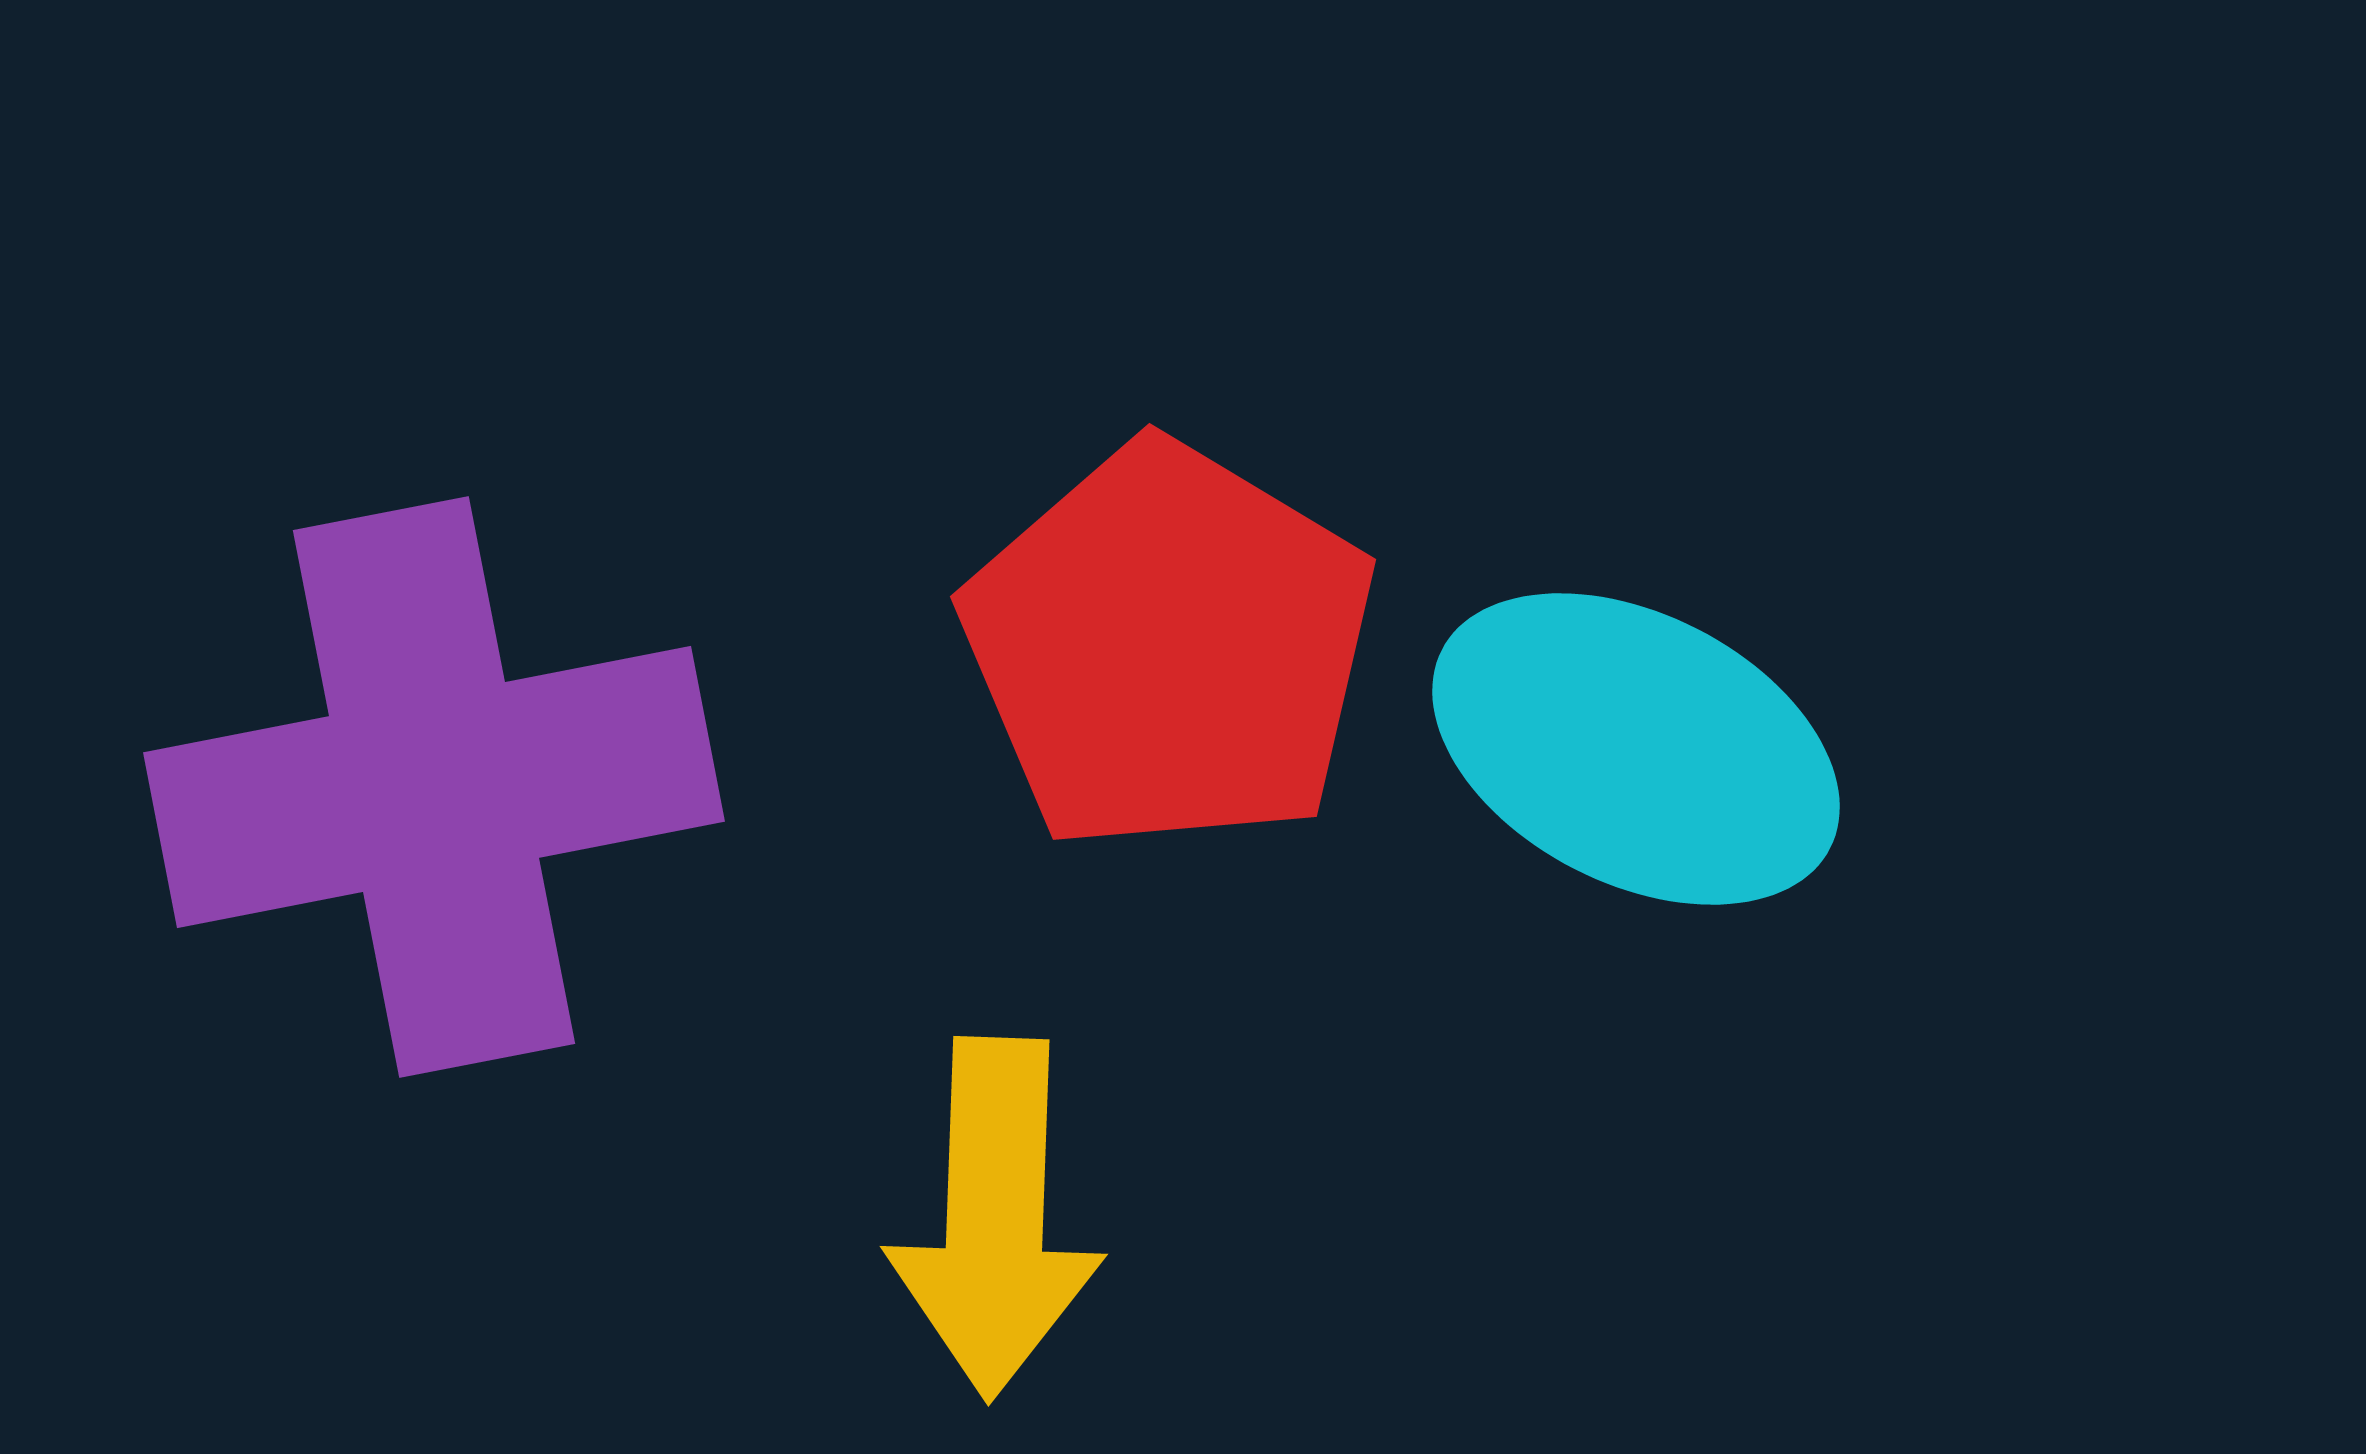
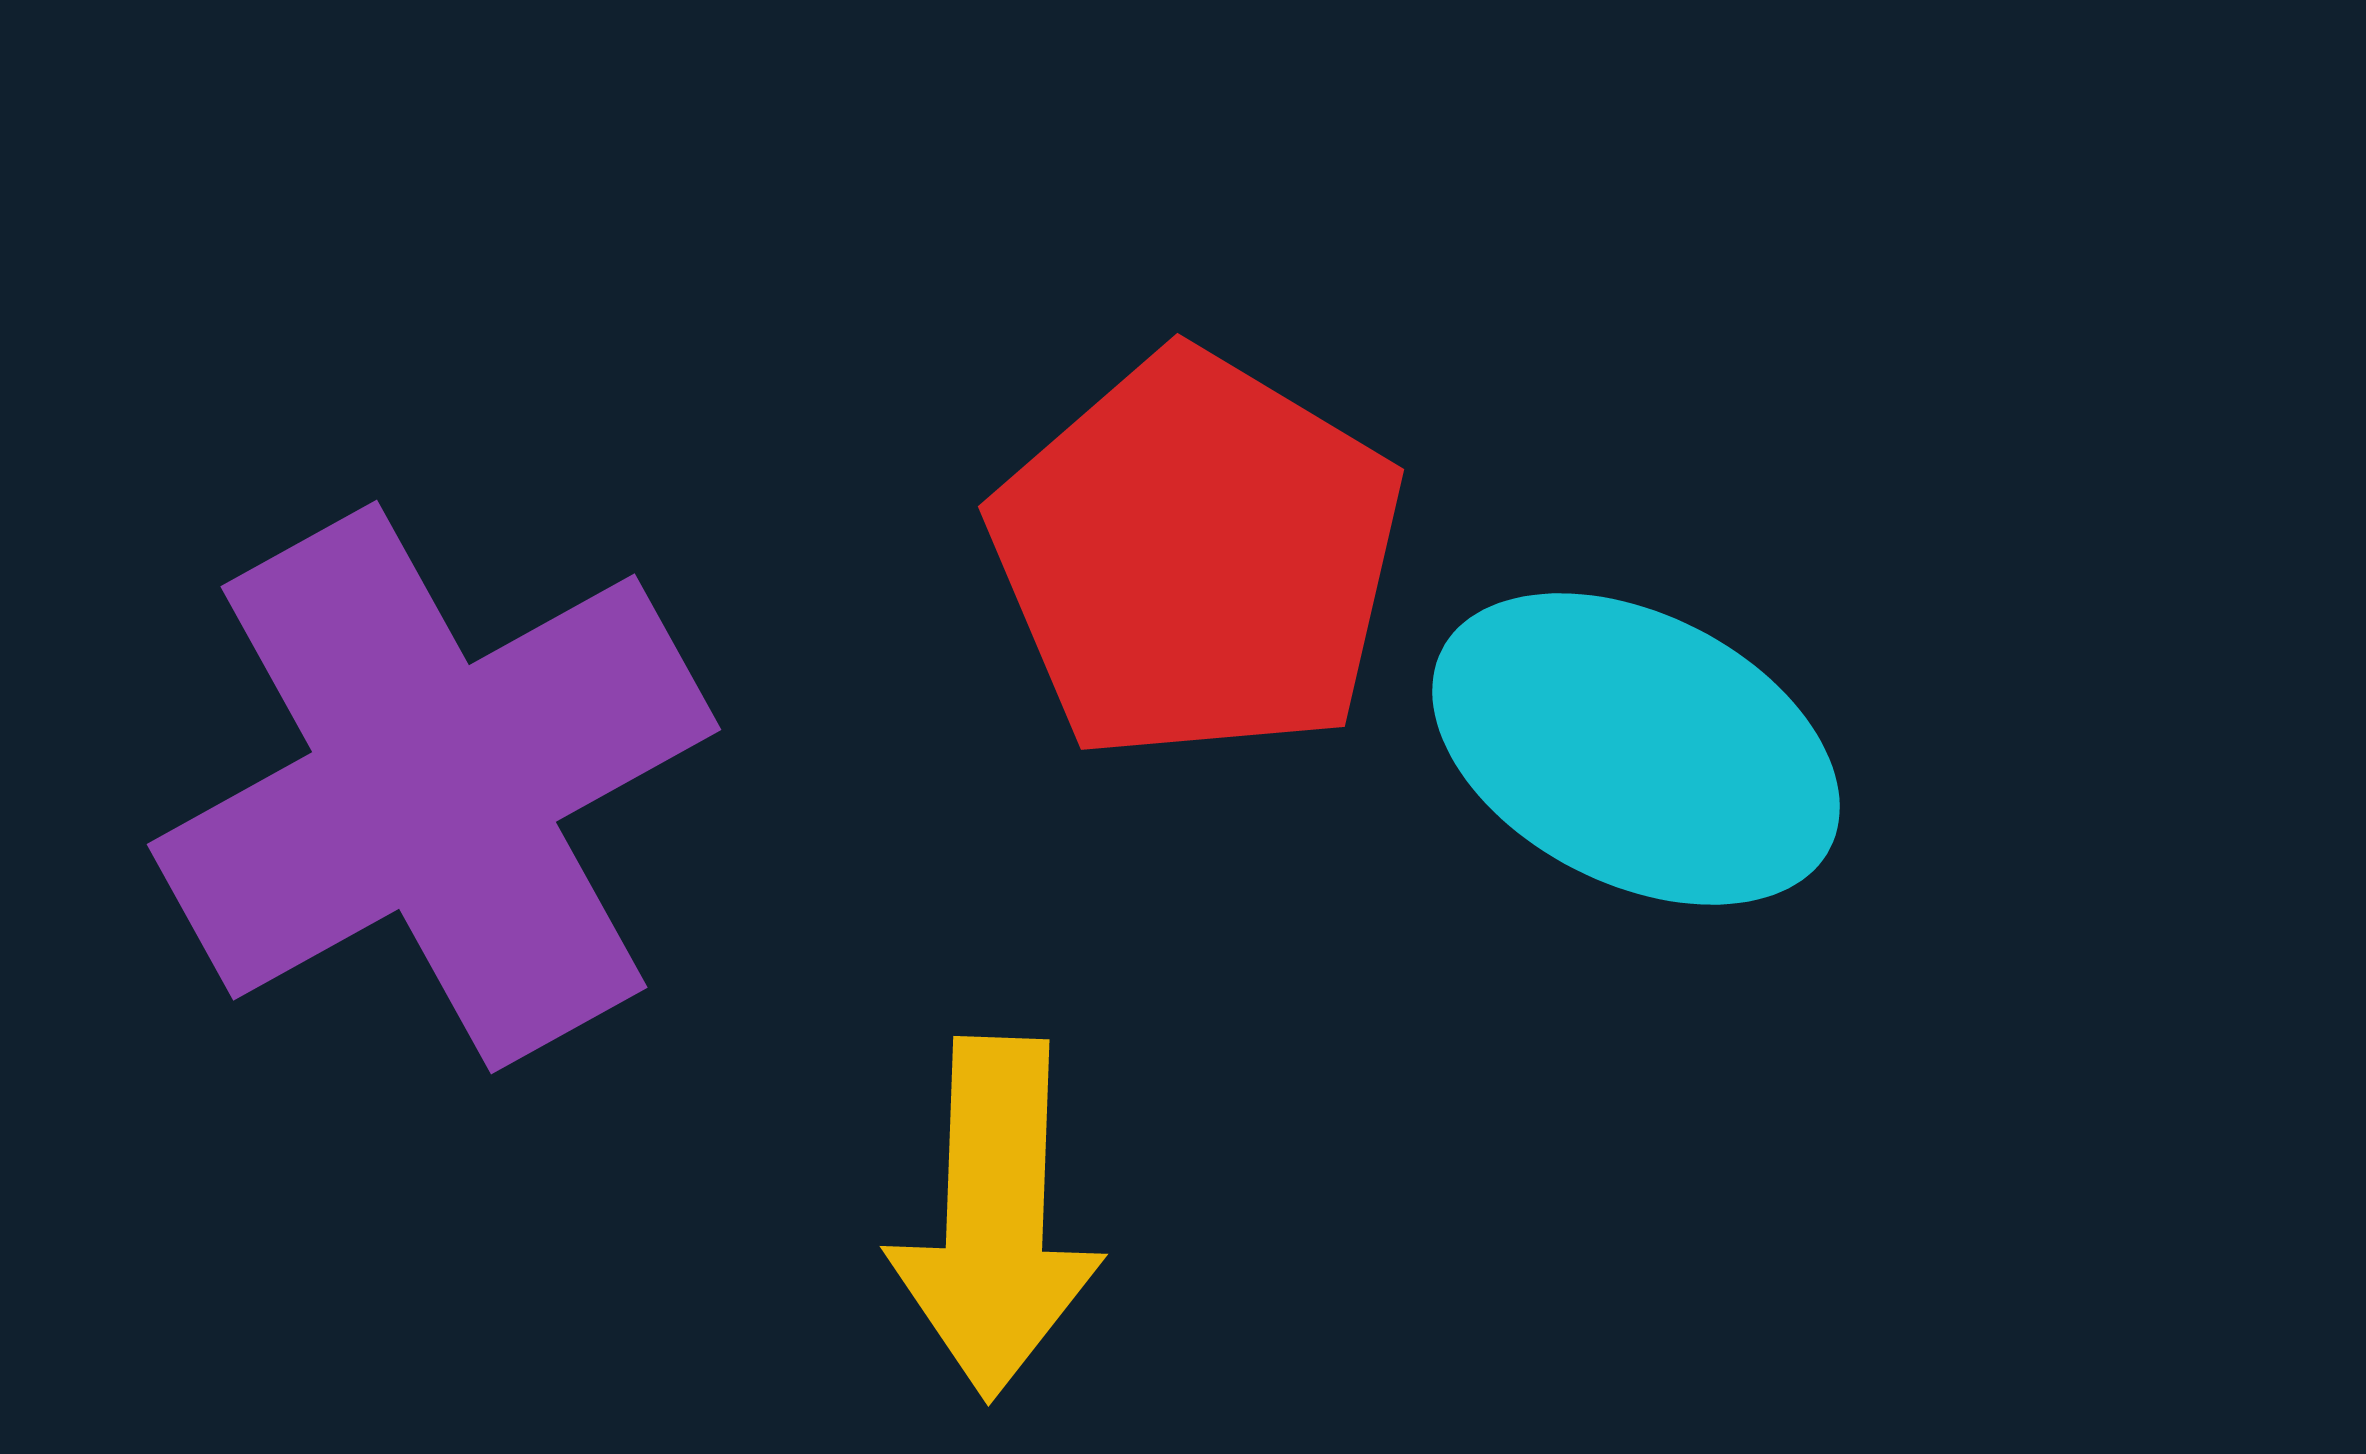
red pentagon: moved 28 px right, 90 px up
purple cross: rotated 18 degrees counterclockwise
